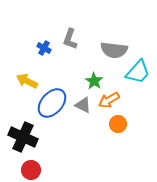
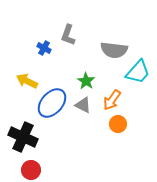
gray L-shape: moved 2 px left, 4 px up
green star: moved 8 px left
orange arrow: moved 3 px right; rotated 25 degrees counterclockwise
